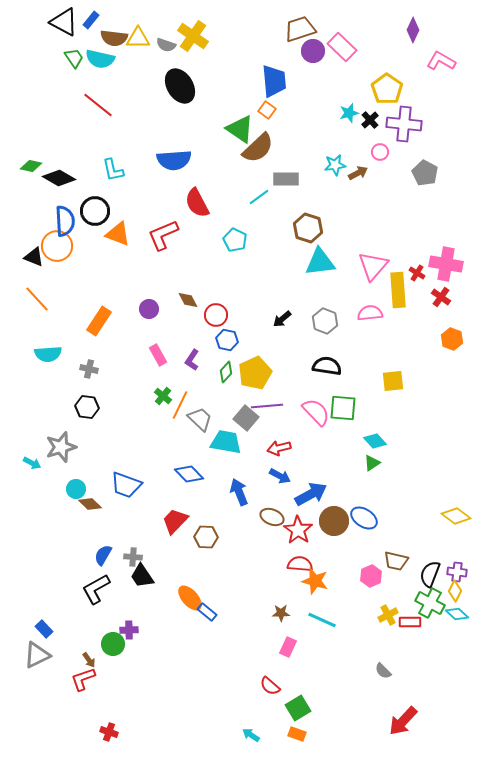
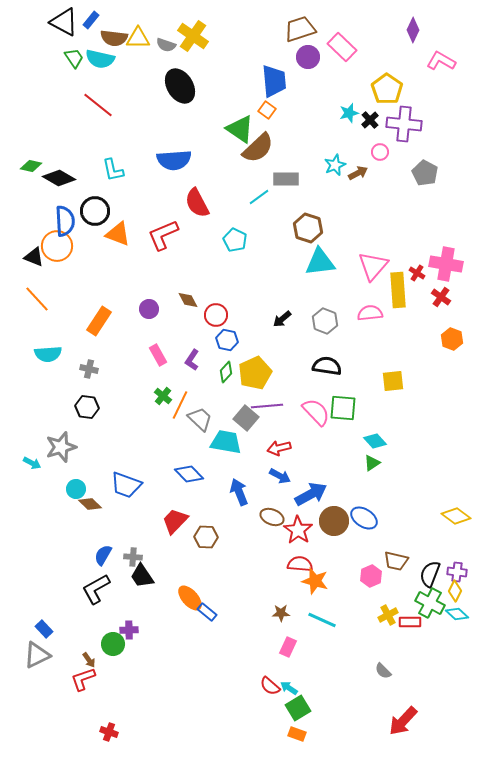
purple circle at (313, 51): moved 5 px left, 6 px down
cyan star at (335, 165): rotated 15 degrees counterclockwise
cyan arrow at (251, 735): moved 38 px right, 47 px up
